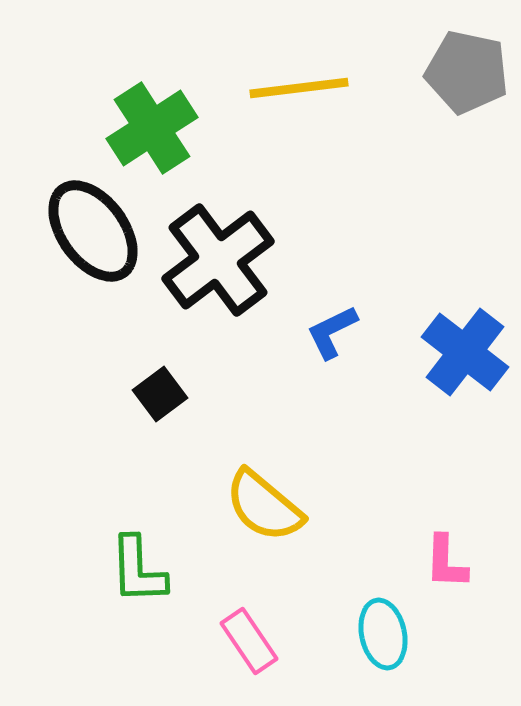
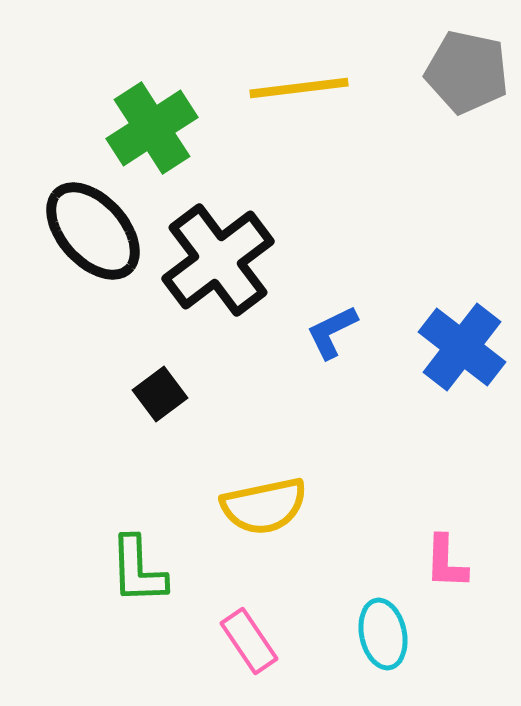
black ellipse: rotated 6 degrees counterclockwise
blue cross: moved 3 px left, 5 px up
yellow semicircle: rotated 52 degrees counterclockwise
